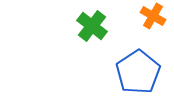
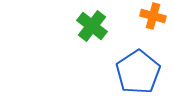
orange cross: rotated 15 degrees counterclockwise
